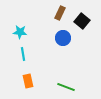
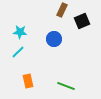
brown rectangle: moved 2 px right, 3 px up
black square: rotated 28 degrees clockwise
blue circle: moved 9 px left, 1 px down
cyan line: moved 5 px left, 2 px up; rotated 56 degrees clockwise
green line: moved 1 px up
